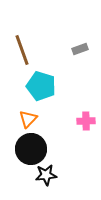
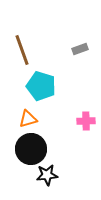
orange triangle: rotated 30 degrees clockwise
black star: moved 1 px right
